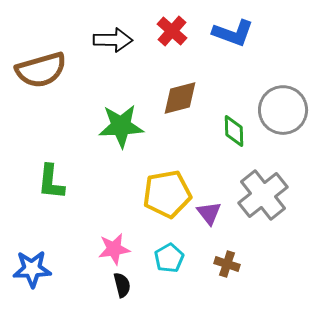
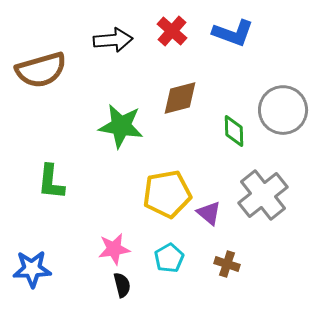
black arrow: rotated 6 degrees counterclockwise
green star: rotated 12 degrees clockwise
purple triangle: rotated 12 degrees counterclockwise
